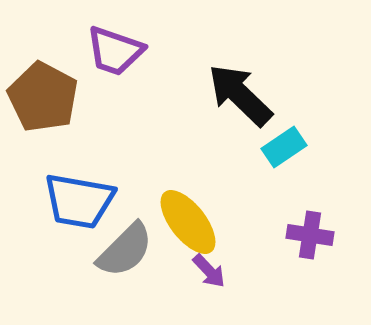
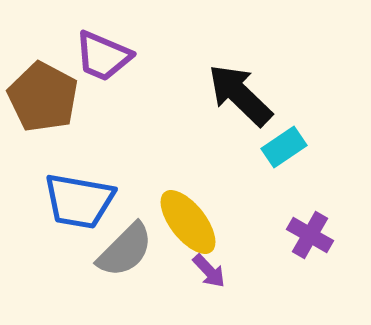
purple trapezoid: moved 12 px left, 5 px down; rotated 4 degrees clockwise
purple cross: rotated 21 degrees clockwise
